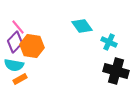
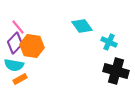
purple diamond: moved 1 px down
